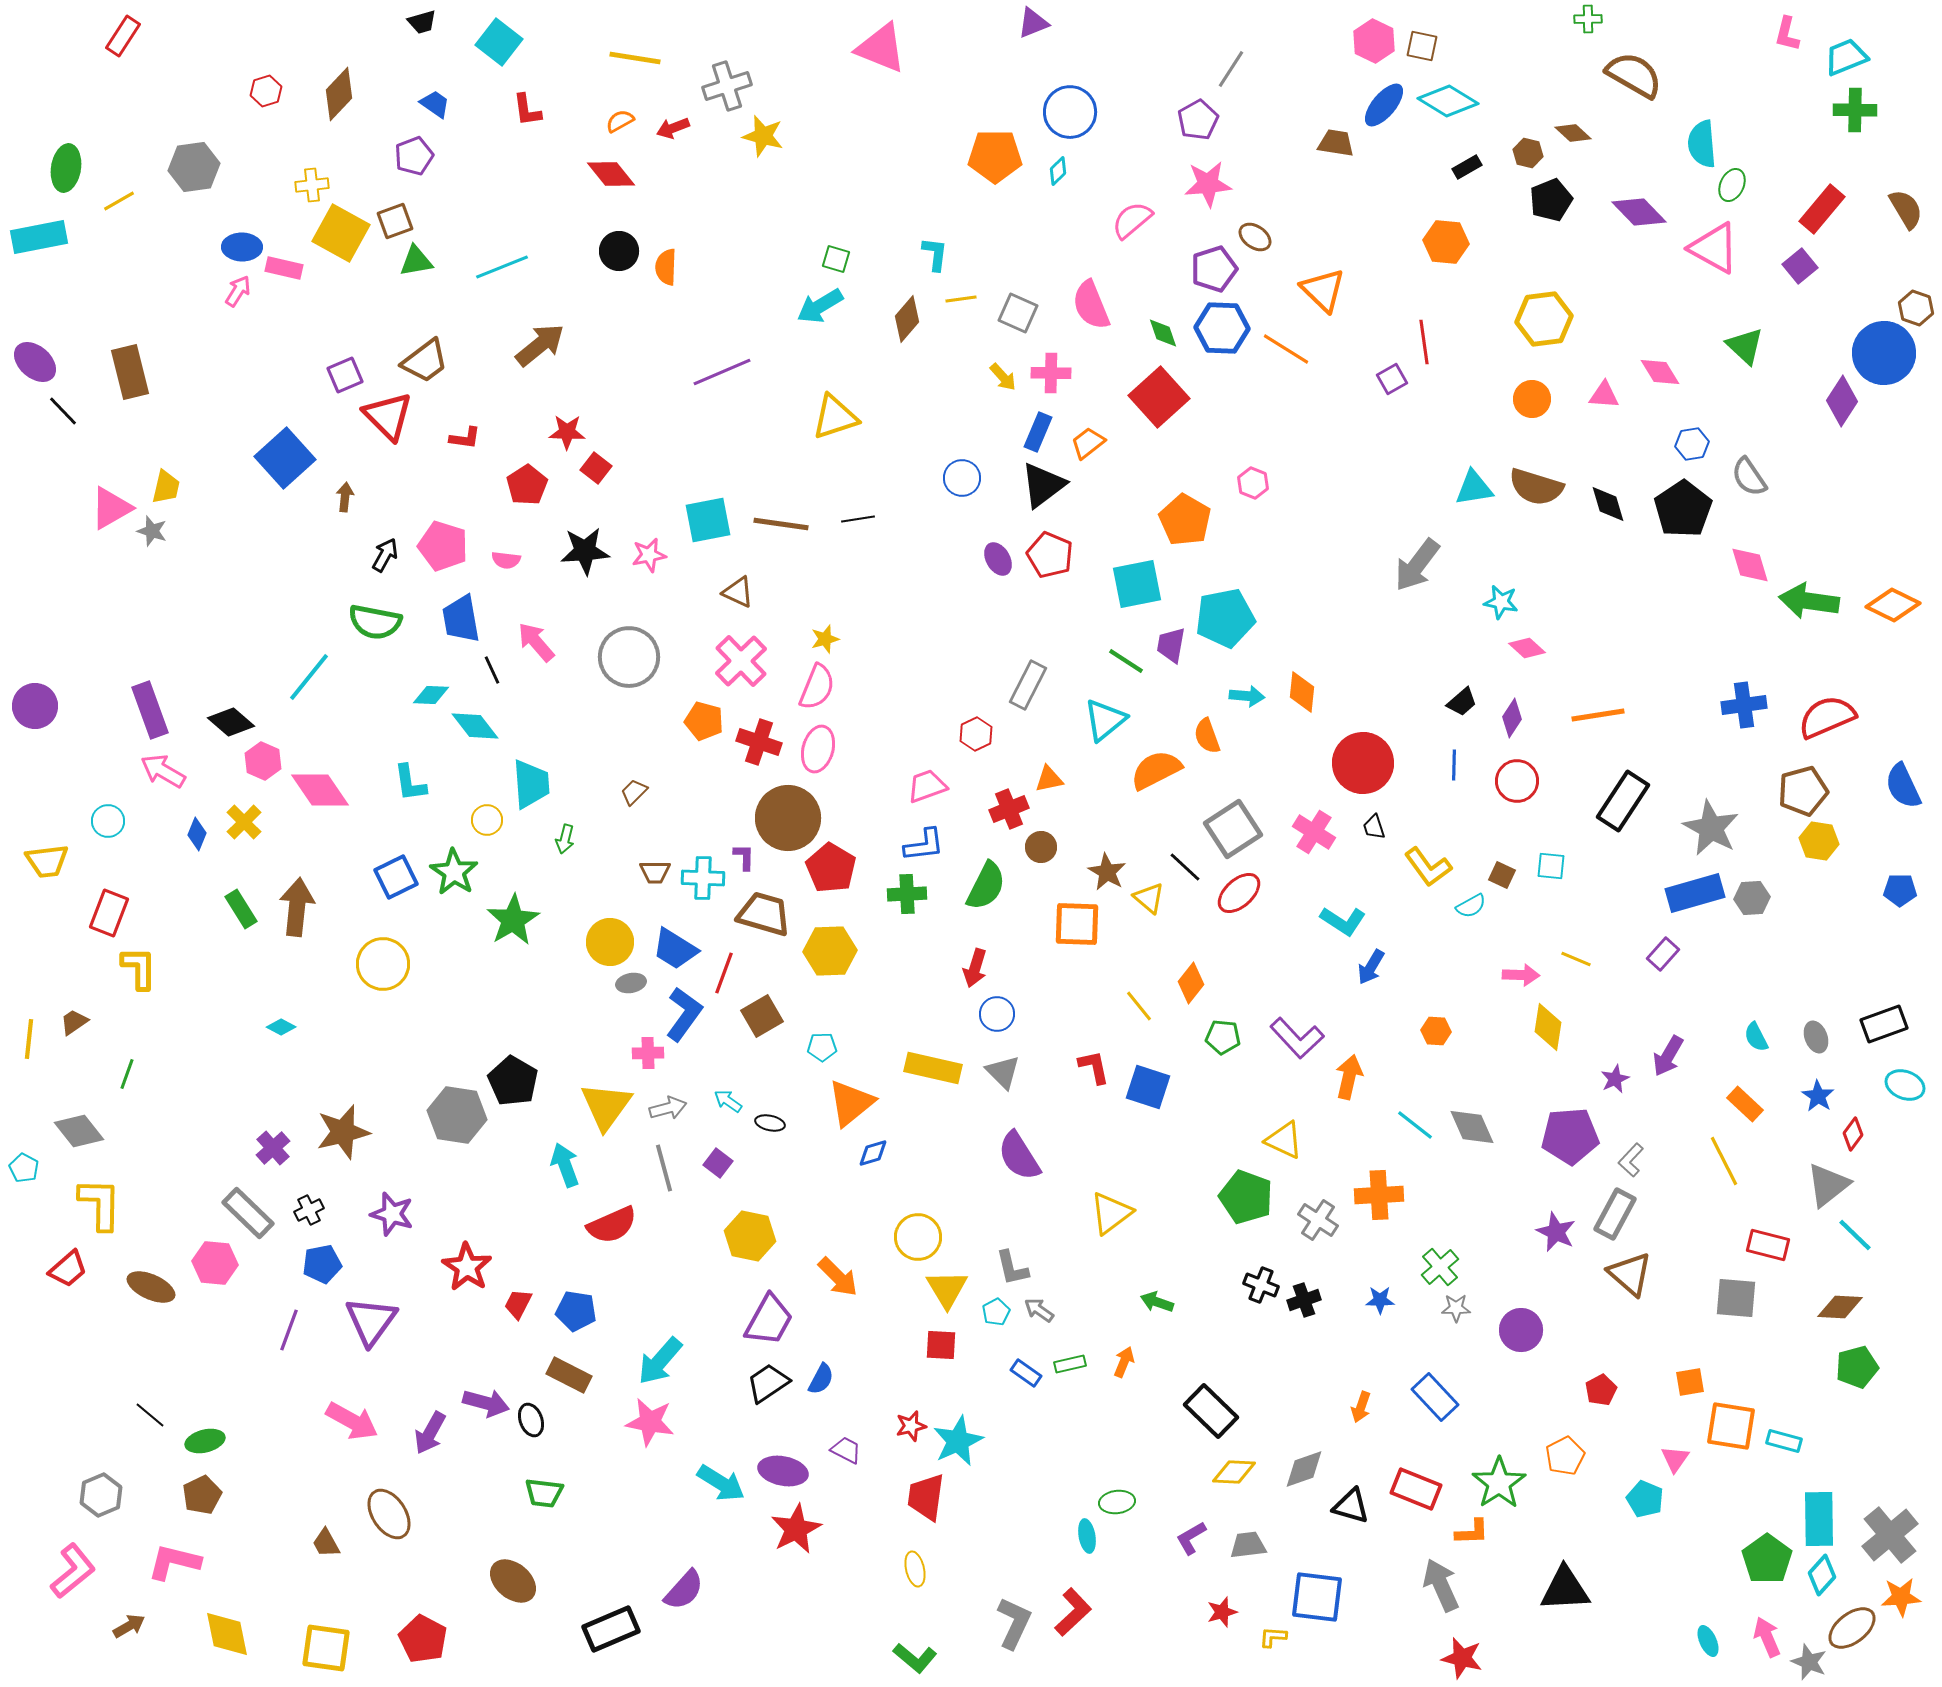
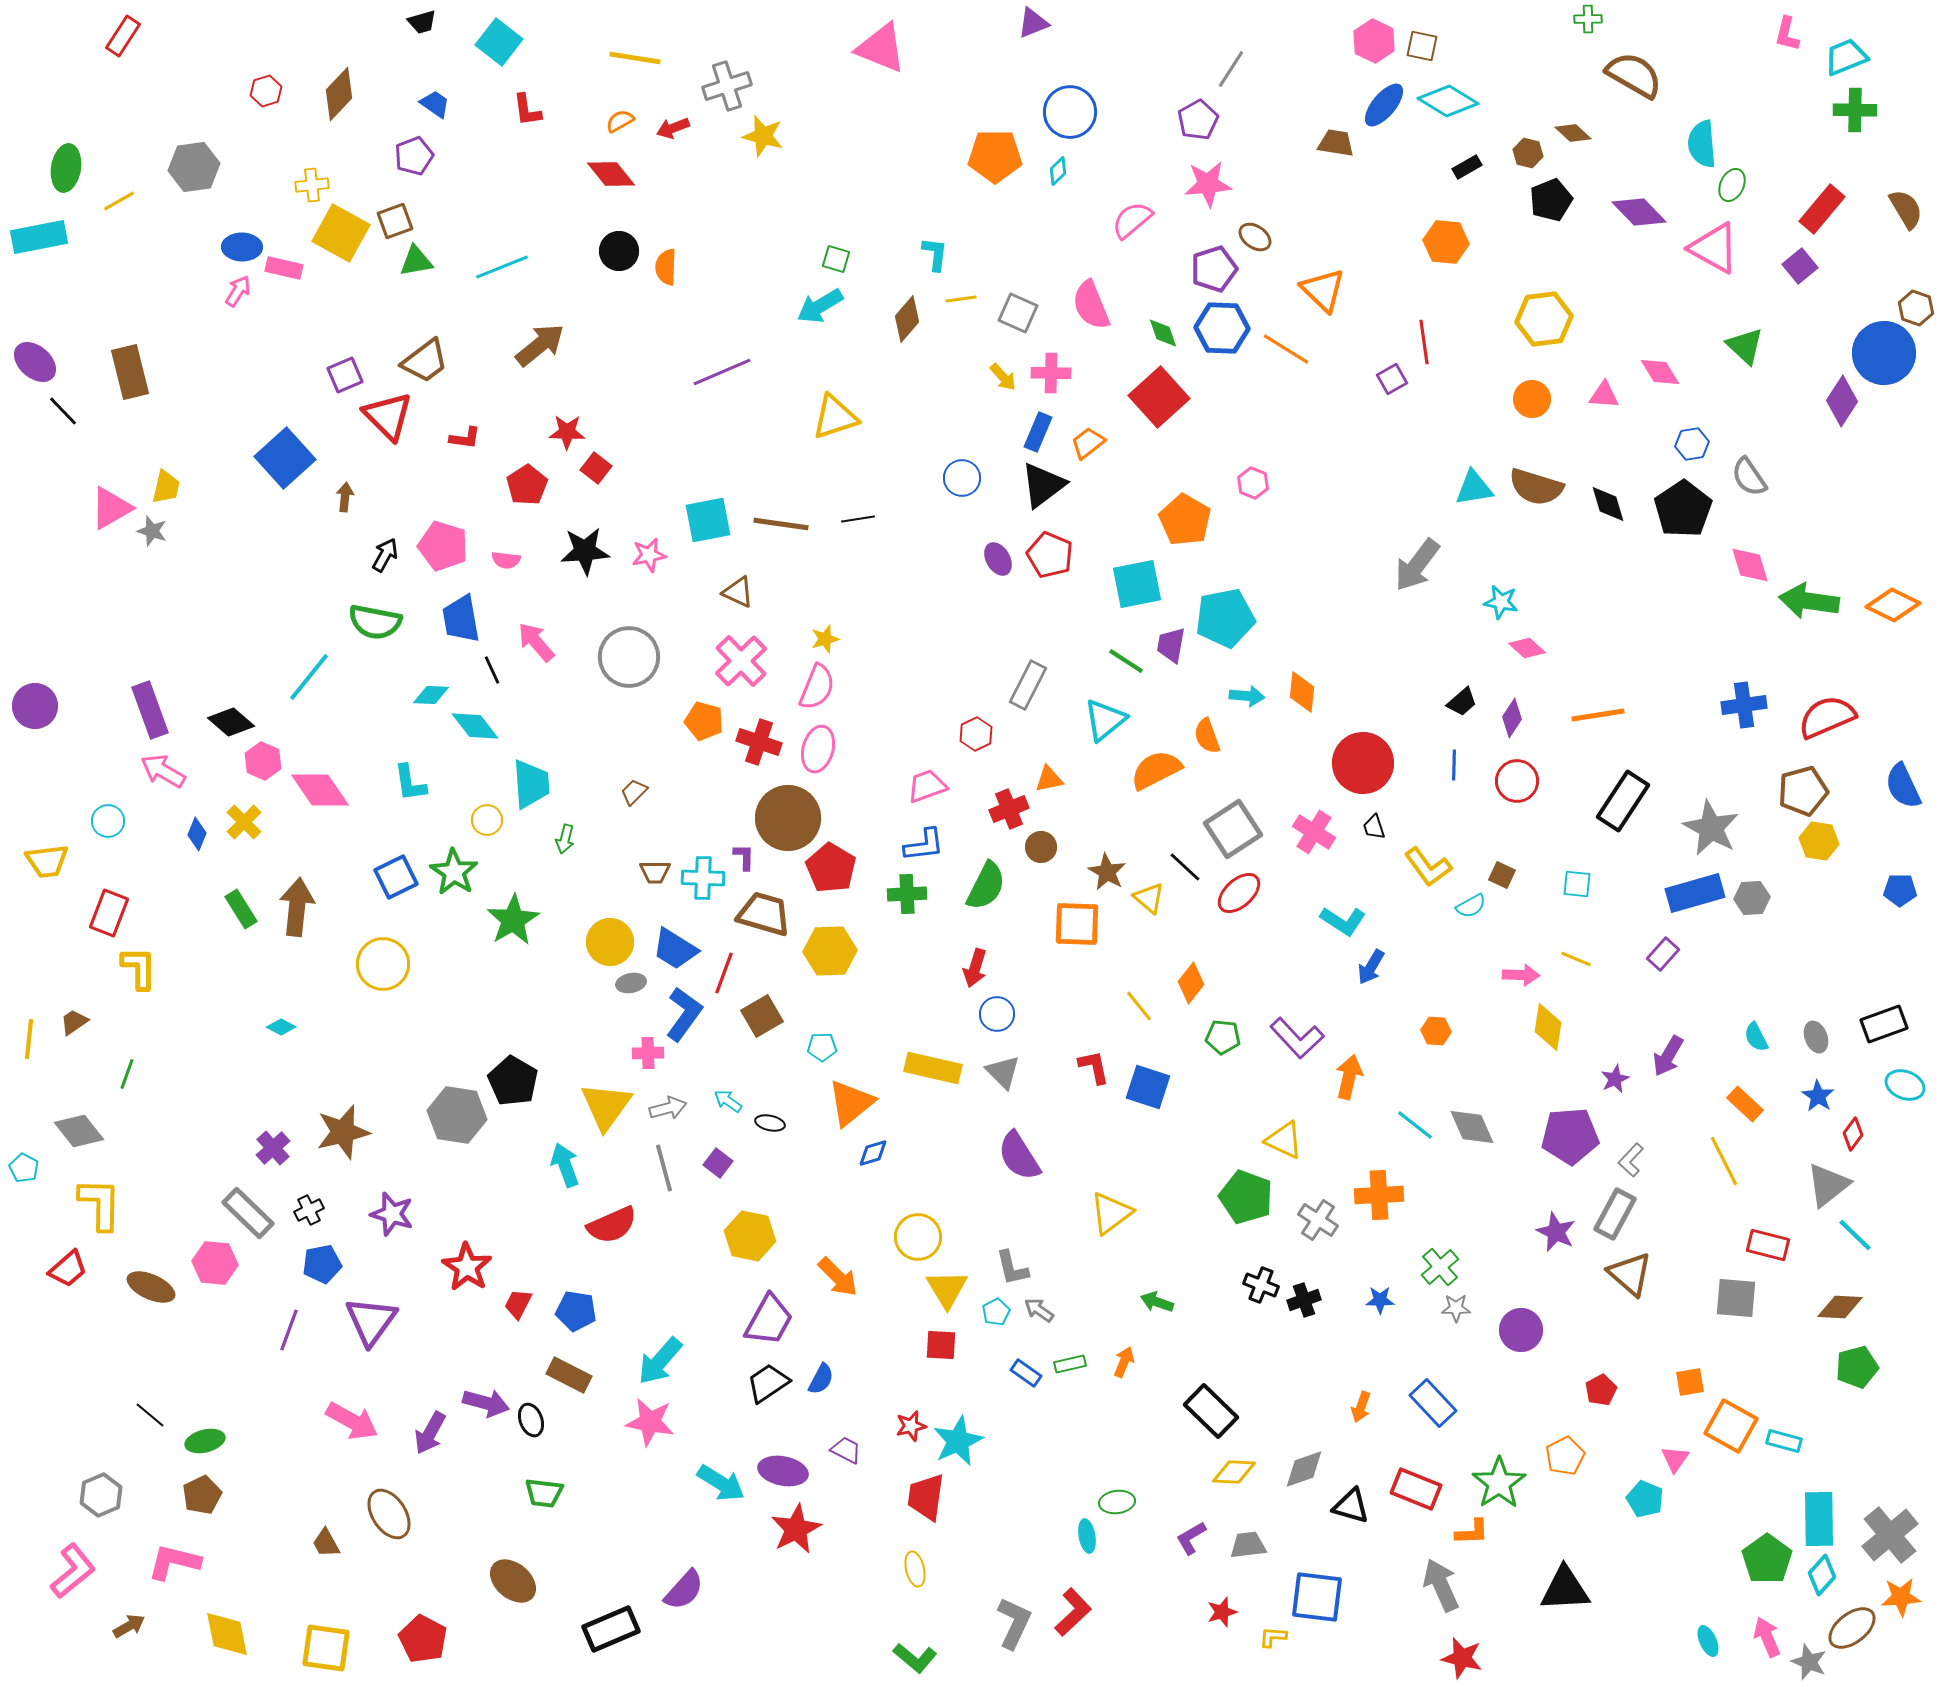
cyan square at (1551, 866): moved 26 px right, 18 px down
blue rectangle at (1435, 1397): moved 2 px left, 6 px down
orange square at (1731, 1426): rotated 20 degrees clockwise
